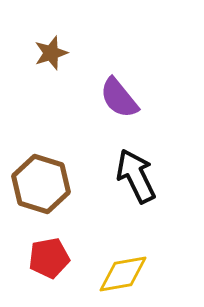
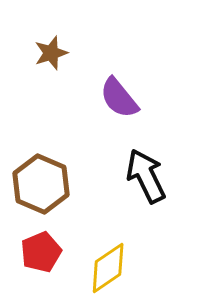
black arrow: moved 10 px right
brown hexagon: rotated 6 degrees clockwise
red pentagon: moved 8 px left, 6 px up; rotated 12 degrees counterclockwise
yellow diamond: moved 15 px left, 6 px up; rotated 24 degrees counterclockwise
